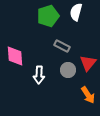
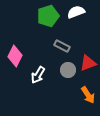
white semicircle: rotated 54 degrees clockwise
pink diamond: rotated 30 degrees clockwise
red triangle: rotated 30 degrees clockwise
white arrow: moved 1 px left; rotated 30 degrees clockwise
